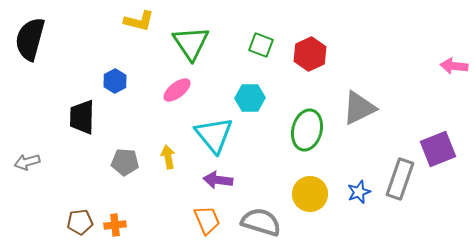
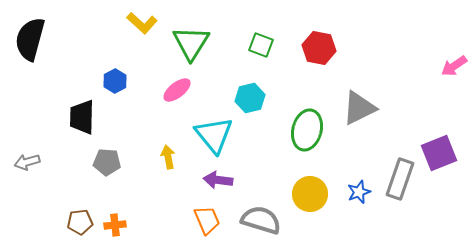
yellow L-shape: moved 3 px right, 2 px down; rotated 28 degrees clockwise
green triangle: rotated 6 degrees clockwise
red hexagon: moved 9 px right, 6 px up; rotated 24 degrees counterclockwise
pink arrow: rotated 40 degrees counterclockwise
cyan hexagon: rotated 12 degrees counterclockwise
purple square: moved 1 px right, 4 px down
gray pentagon: moved 18 px left
gray semicircle: moved 2 px up
